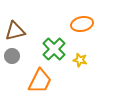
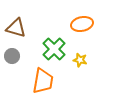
brown triangle: moved 1 px right, 3 px up; rotated 30 degrees clockwise
orange trapezoid: moved 3 px right; rotated 16 degrees counterclockwise
